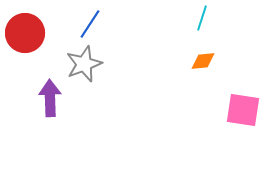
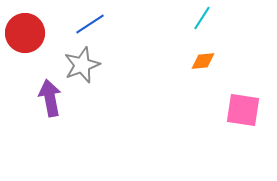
cyan line: rotated 15 degrees clockwise
blue line: rotated 24 degrees clockwise
gray star: moved 2 px left, 1 px down
purple arrow: rotated 9 degrees counterclockwise
